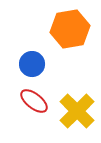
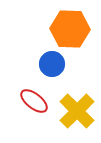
orange hexagon: rotated 12 degrees clockwise
blue circle: moved 20 px right
